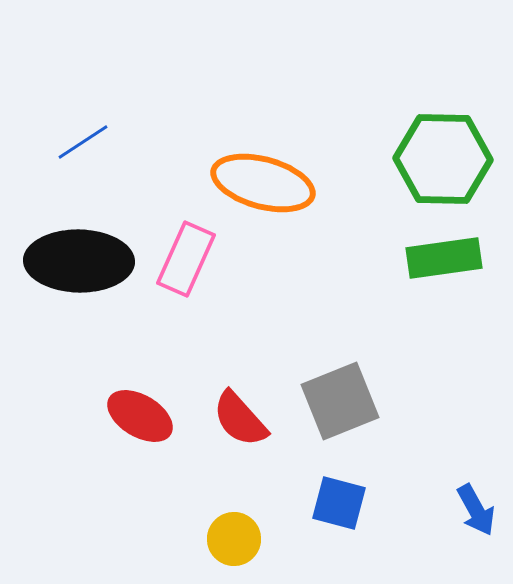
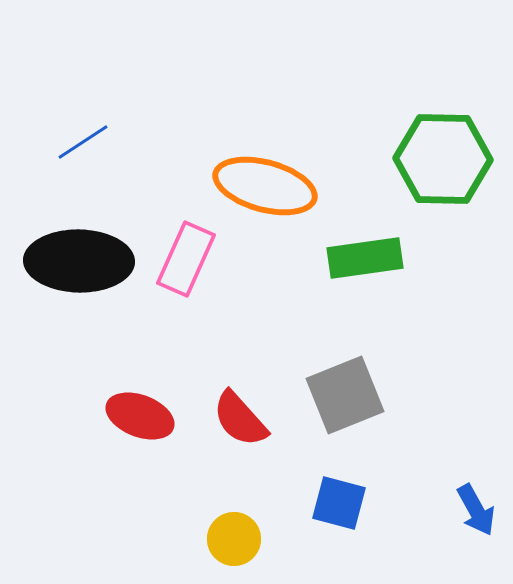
orange ellipse: moved 2 px right, 3 px down
green rectangle: moved 79 px left
gray square: moved 5 px right, 6 px up
red ellipse: rotated 10 degrees counterclockwise
